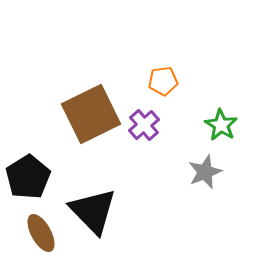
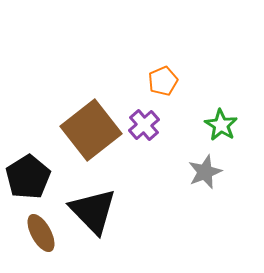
orange pentagon: rotated 16 degrees counterclockwise
brown square: moved 16 px down; rotated 12 degrees counterclockwise
